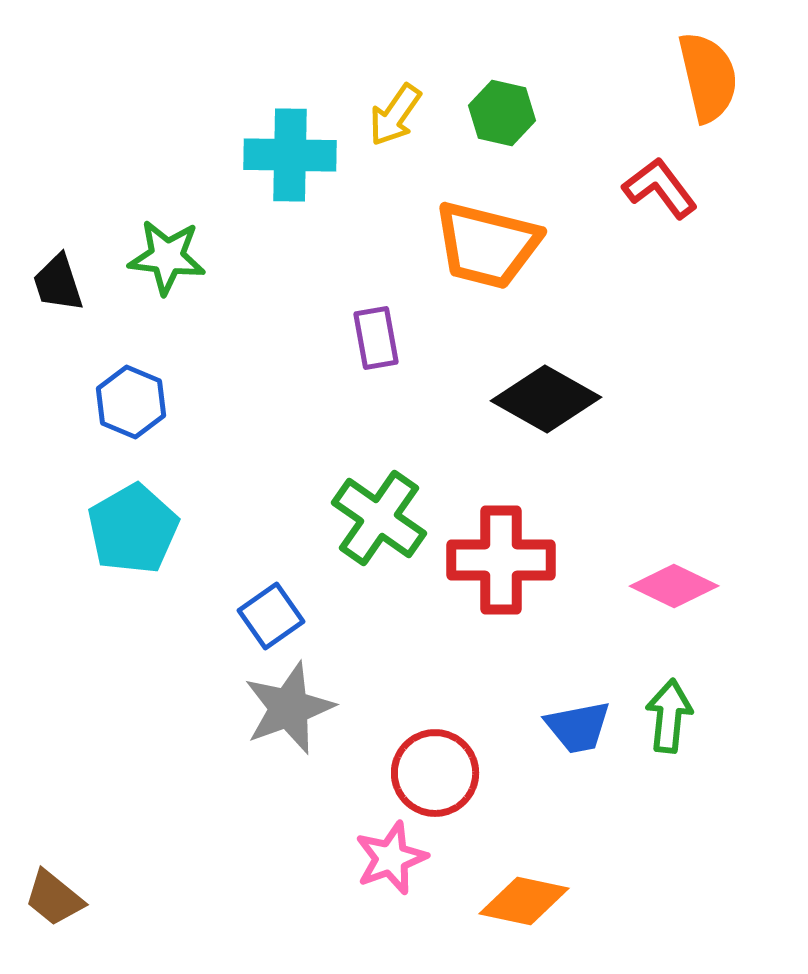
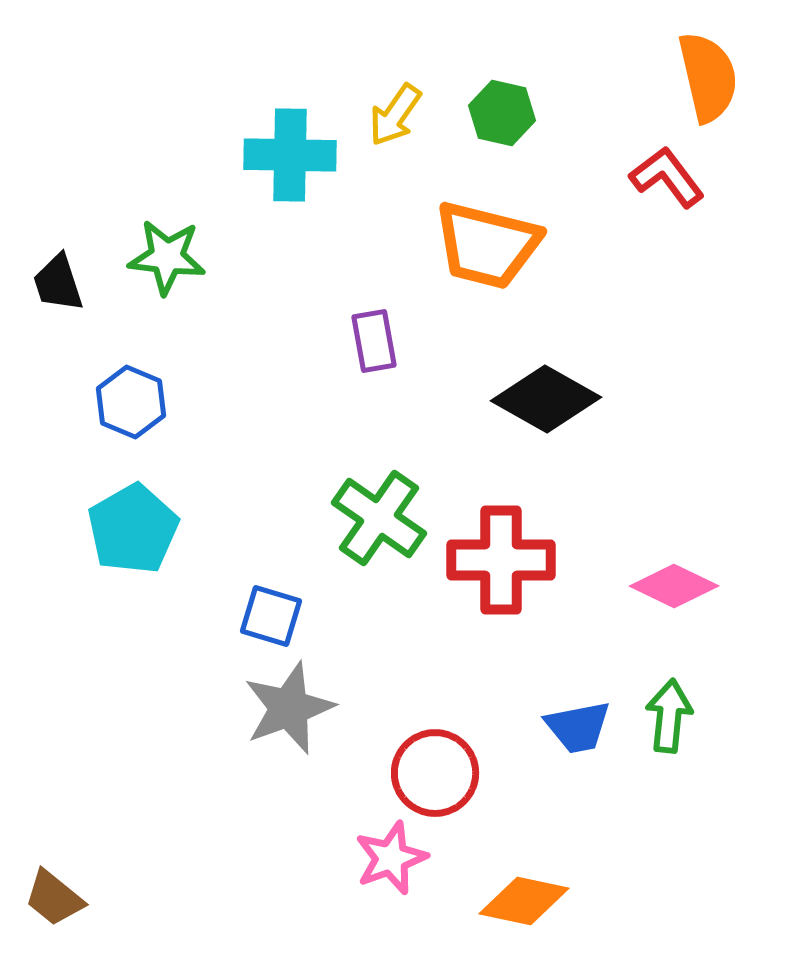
red L-shape: moved 7 px right, 11 px up
purple rectangle: moved 2 px left, 3 px down
blue square: rotated 38 degrees counterclockwise
